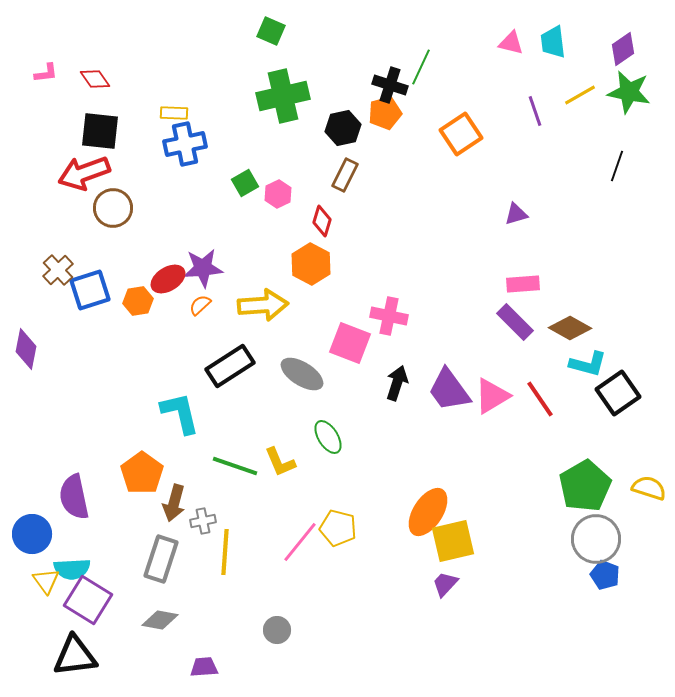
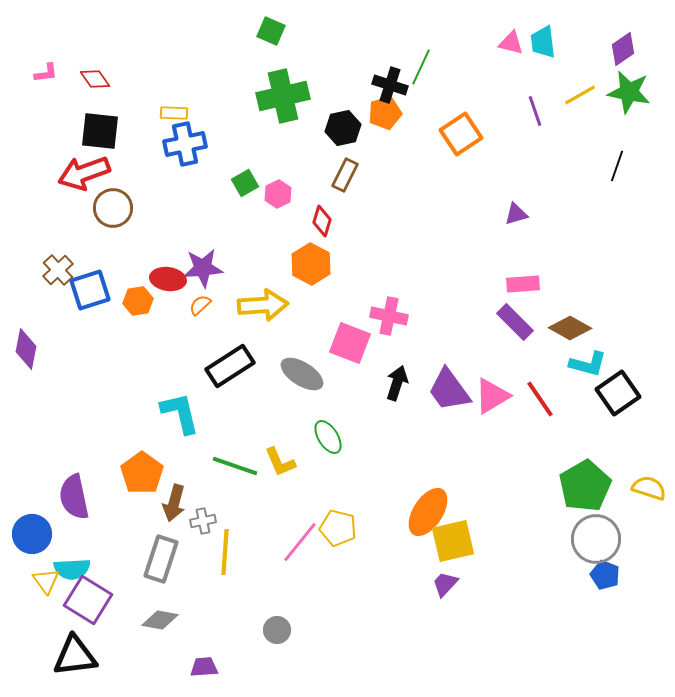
cyan trapezoid at (553, 42): moved 10 px left
red ellipse at (168, 279): rotated 40 degrees clockwise
